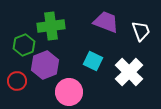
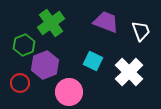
green cross: moved 3 px up; rotated 28 degrees counterclockwise
red circle: moved 3 px right, 2 px down
